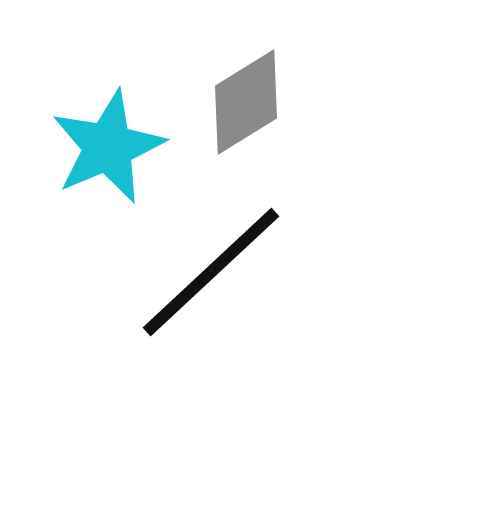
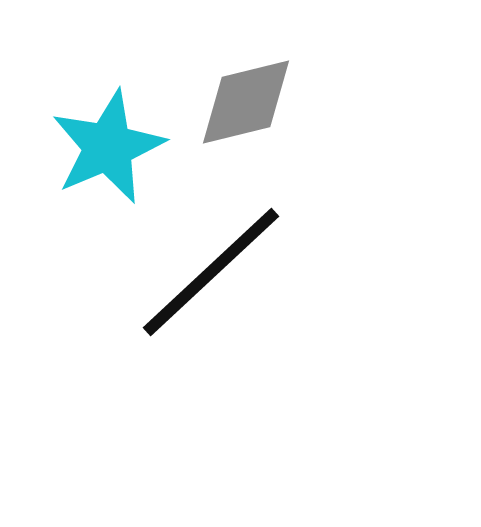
gray diamond: rotated 18 degrees clockwise
